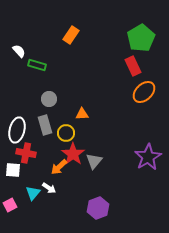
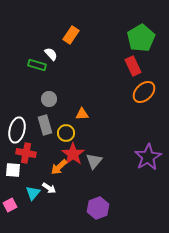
white semicircle: moved 32 px right, 3 px down
